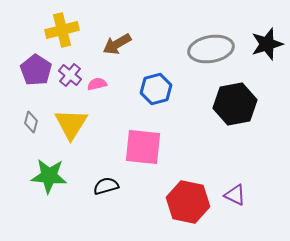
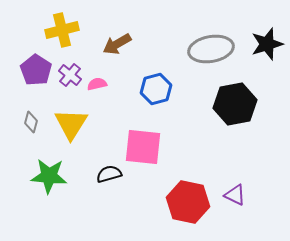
black semicircle: moved 3 px right, 12 px up
